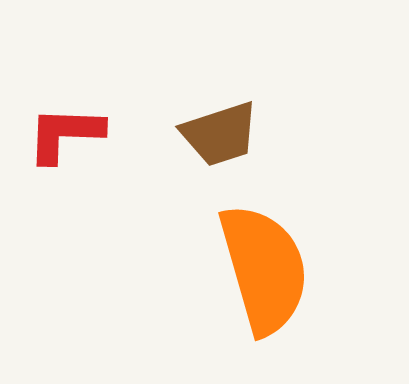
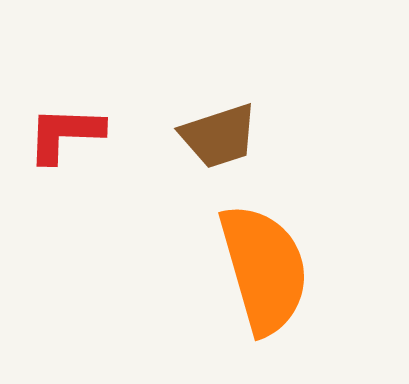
brown trapezoid: moved 1 px left, 2 px down
